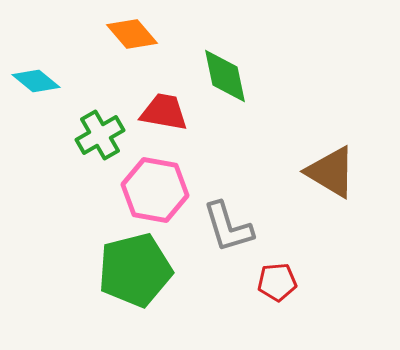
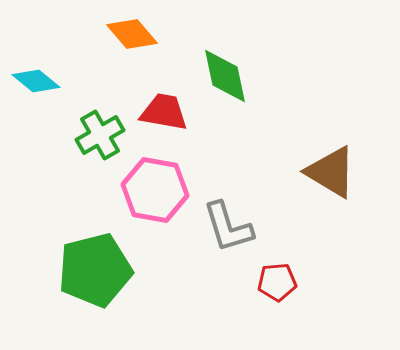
green pentagon: moved 40 px left
